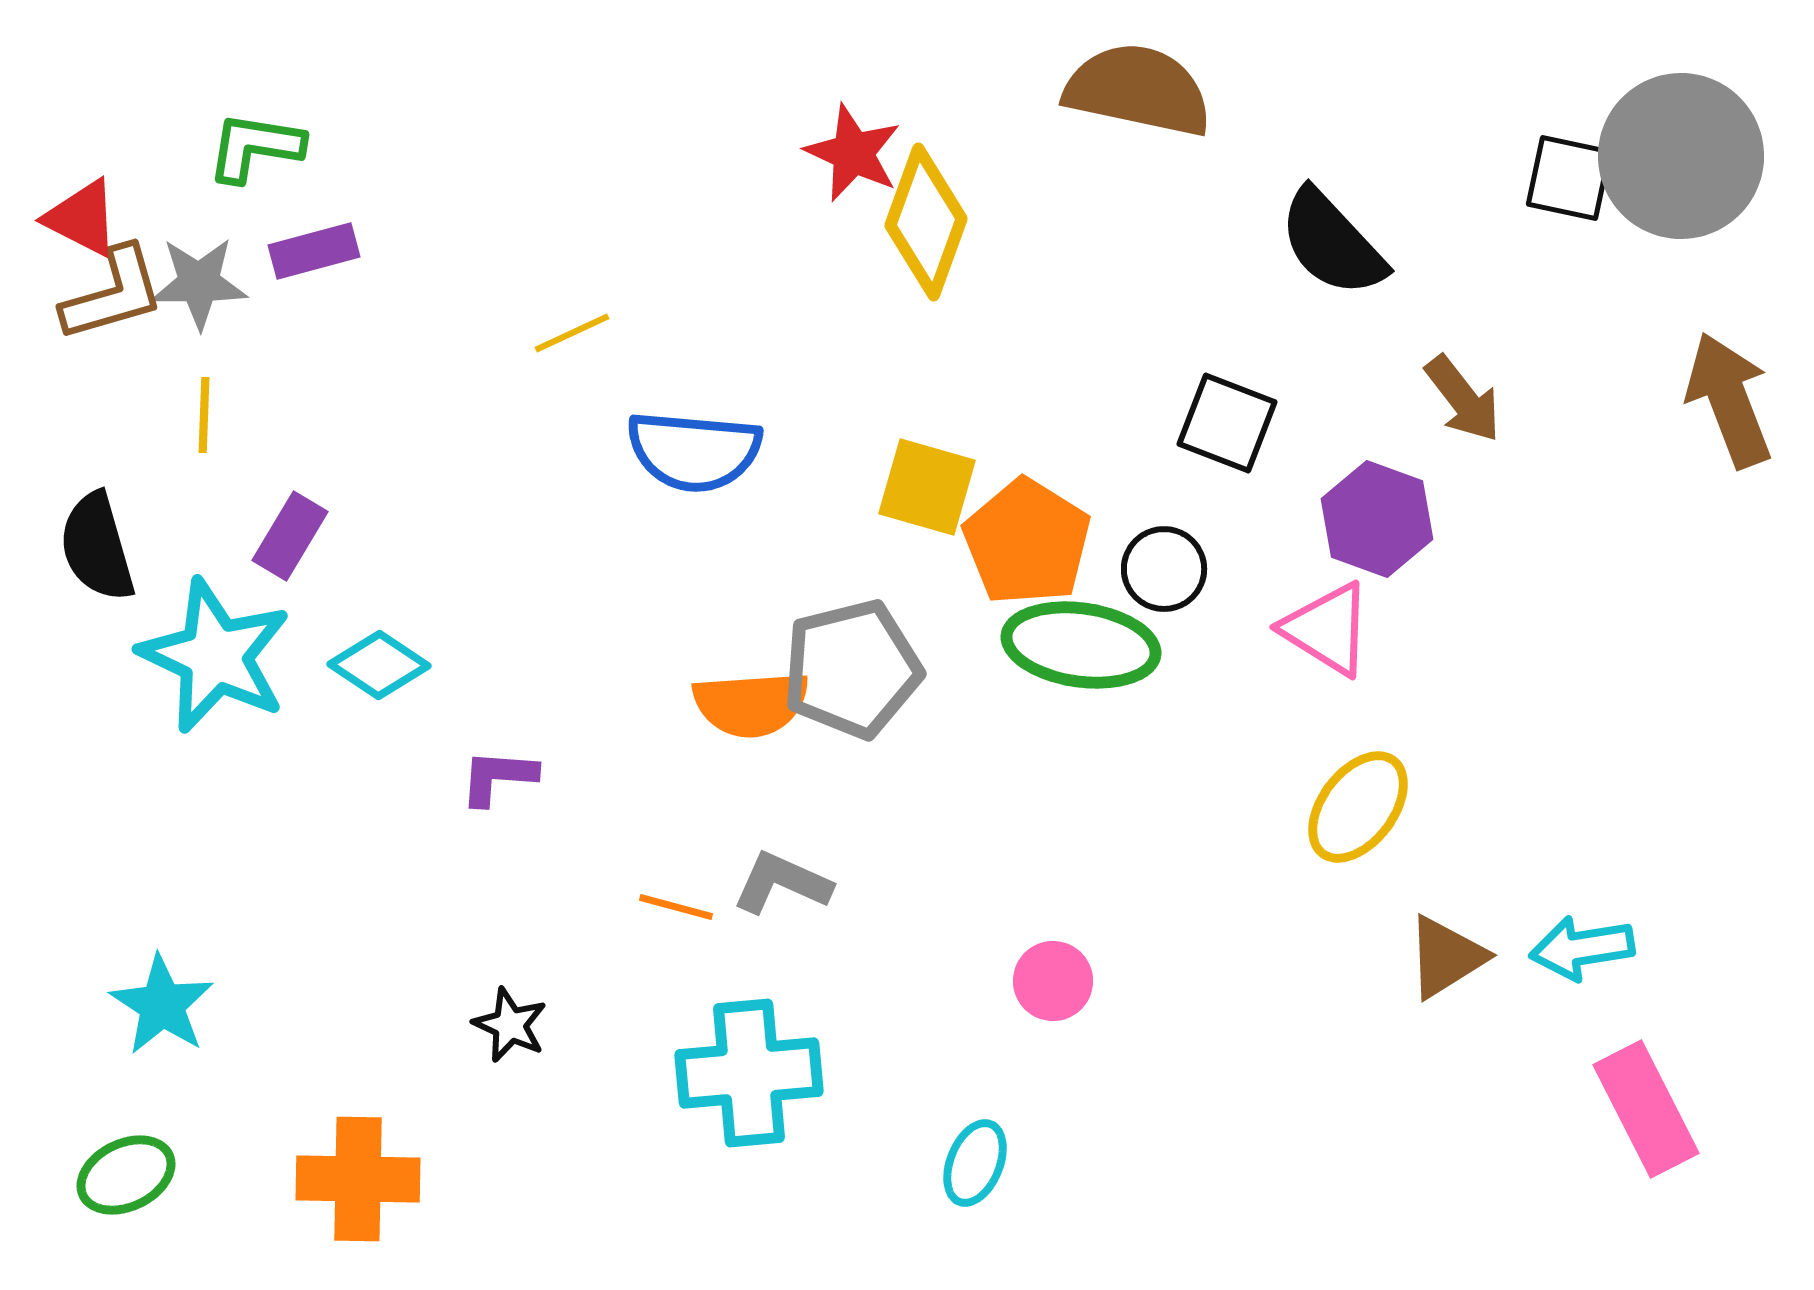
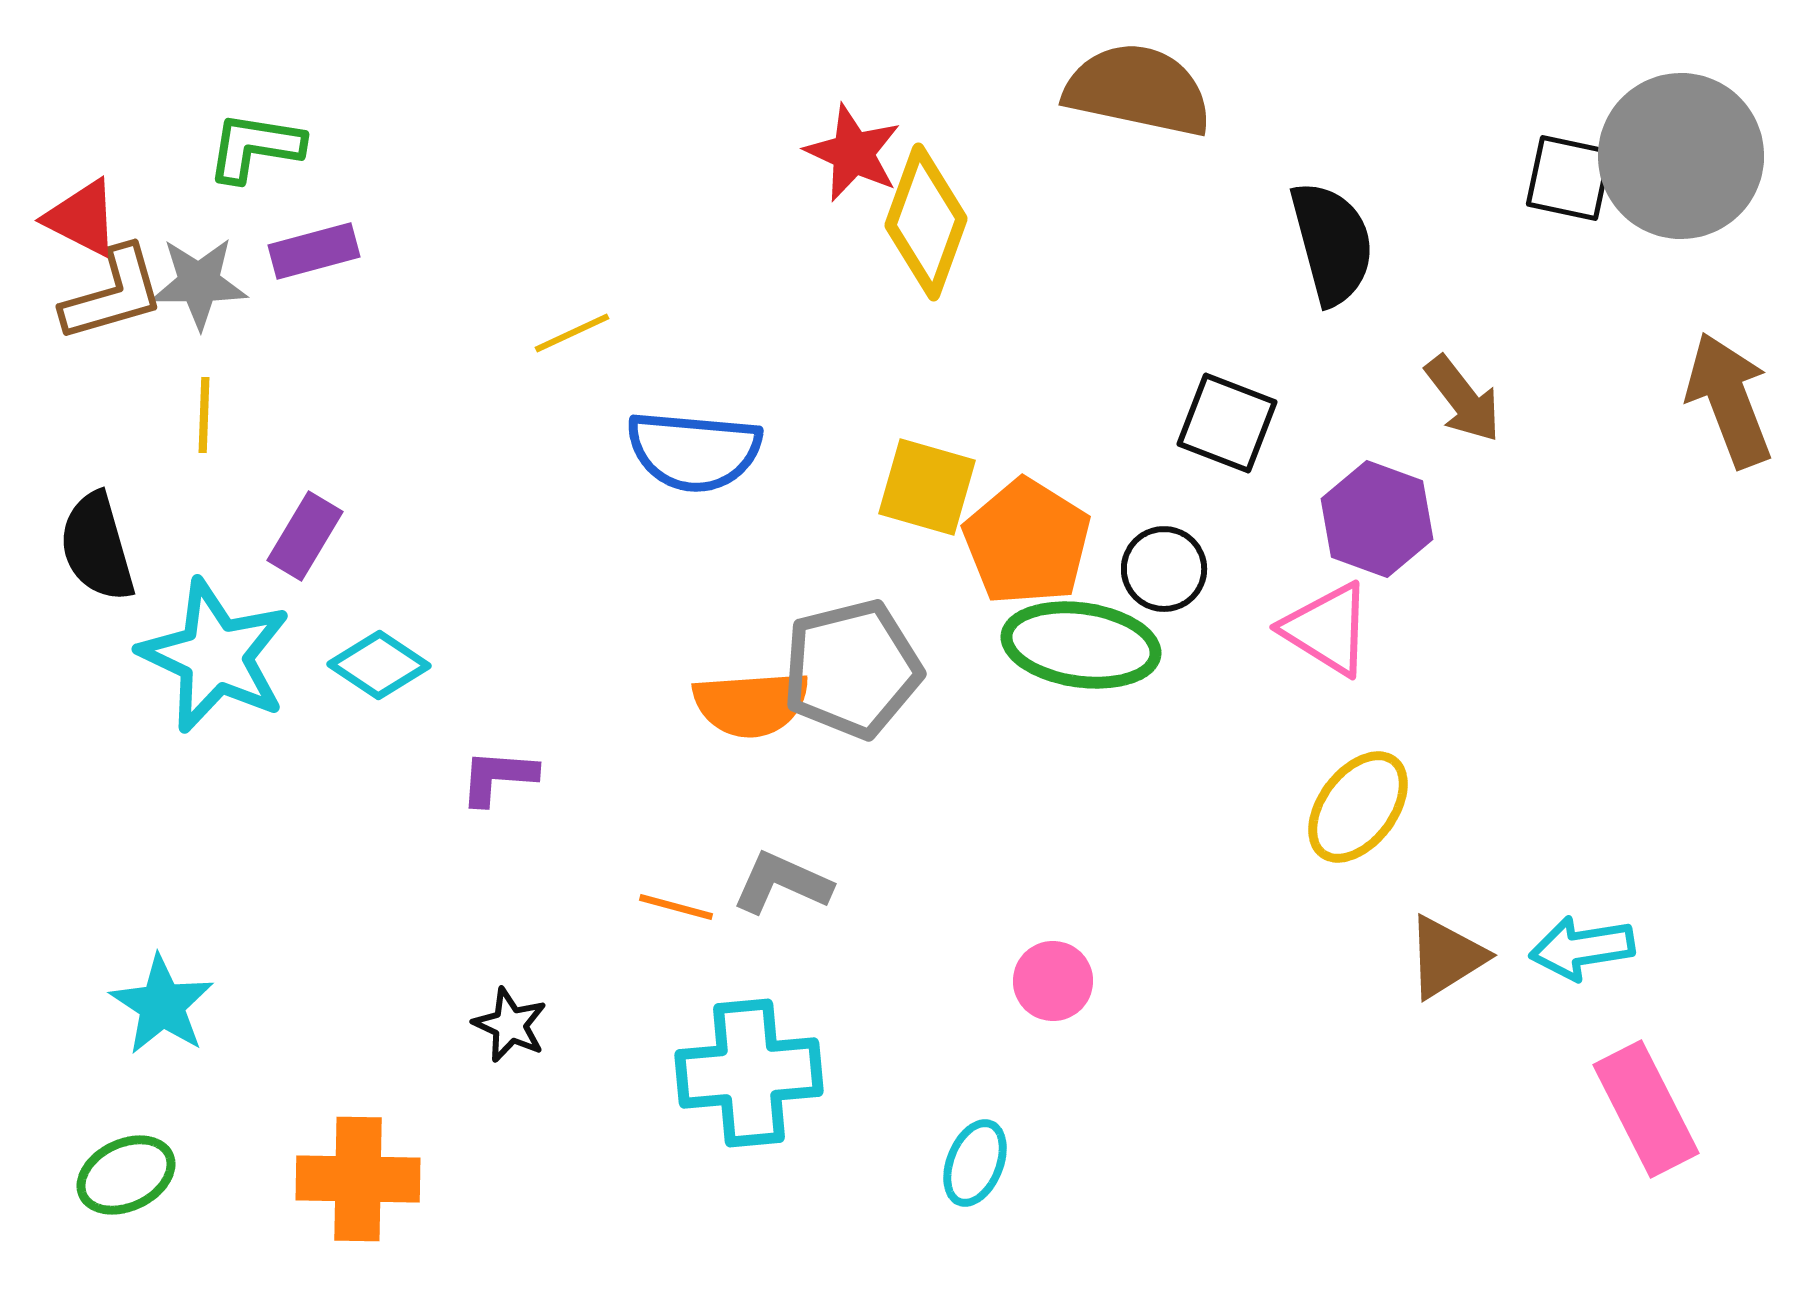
black semicircle at (1332, 243): rotated 152 degrees counterclockwise
purple rectangle at (290, 536): moved 15 px right
